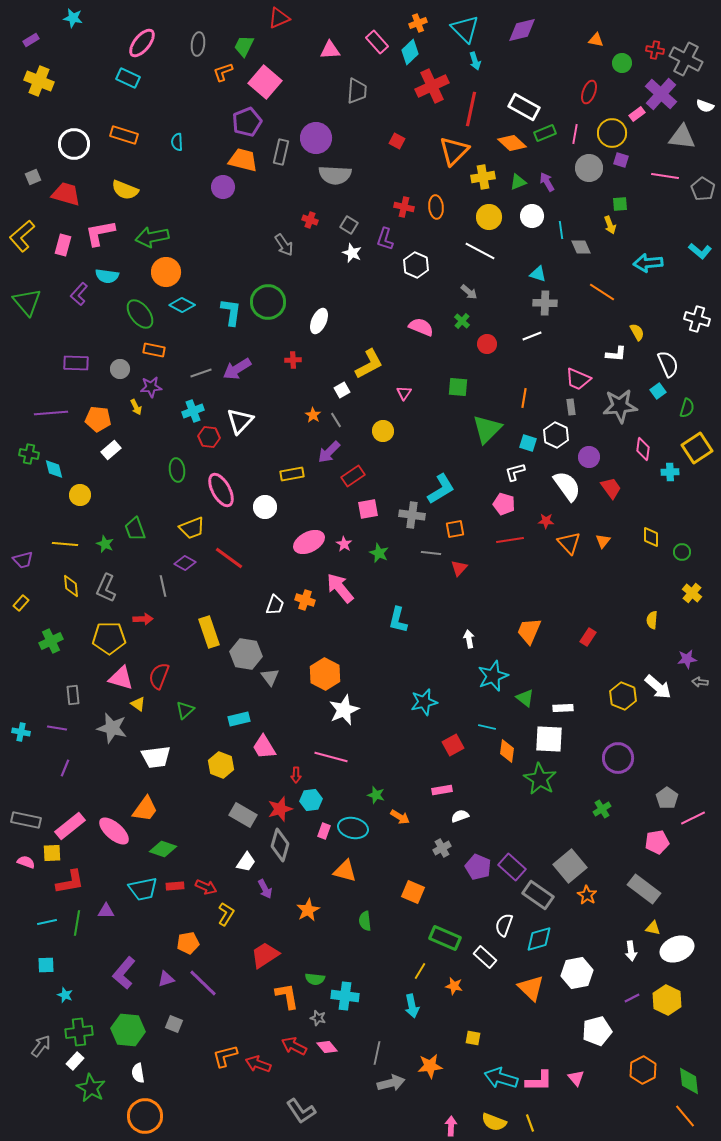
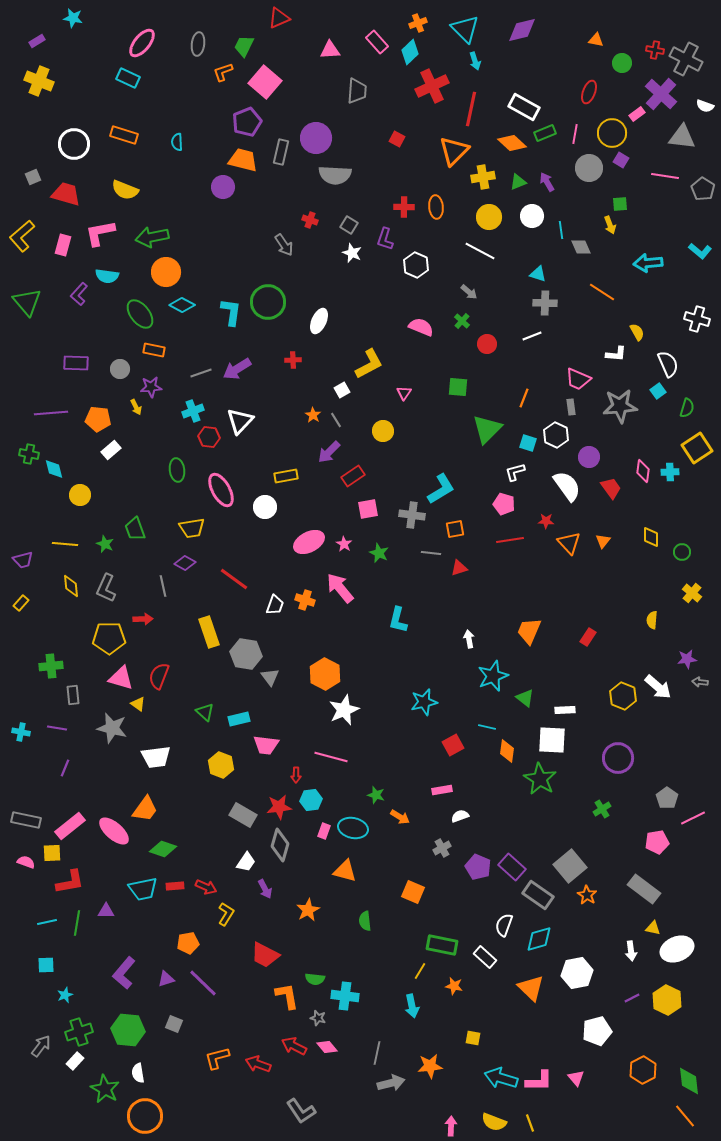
purple rectangle at (31, 40): moved 6 px right, 1 px down
red square at (397, 141): moved 2 px up
purple square at (621, 160): rotated 14 degrees clockwise
red cross at (404, 207): rotated 12 degrees counterclockwise
orange line at (524, 398): rotated 12 degrees clockwise
pink diamond at (643, 449): moved 22 px down
yellow rectangle at (292, 474): moved 6 px left, 2 px down
yellow trapezoid at (192, 528): rotated 12 degrees clockwise
red line at (229, 558): moved 5 px right, 21 px down
red triangle at (459, 568): rotated 30 degrees clockwise
green cross at (51, 641): moved 25 px down; rotated 20 degrees clockwise
white rectangle at (563, 708): moved 2 px right, 2 px down
green triangle at (185, 710): moved 20 px right, 2 px down; rotated 36 degrees counterclockwise
white square at (549, 739): moved 3 px right, 1 px down
pink trapezoid at (264, 747): moved 2 px right, 2 px up; rotated 52 degrees counterclockwise
red star at (280, 809): moved 1 px left, 2 px up; rotated 10 degrees clockwise
green rectangle at (445, 938): moved 3 px left, 7 px down; rotated 12 degrees counterclockwise
red trapezoid at (265, 955): rotated 120 degrees counterclockwise
cyan star at (65, 995): rotated 28 degrees clockwise
green cross at (79, 1032): rotated 12 degrees counterclockwise
orange L-shape at (225, 1056): moved 8 px left, 2 px down
green star at (91, 1088): moved 14 px right, 1 px down
